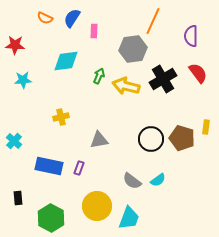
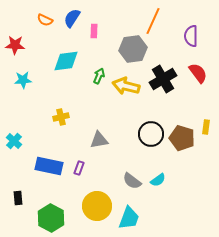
orange semicircle: moved 2 px down
black circle: moved 5 px up
